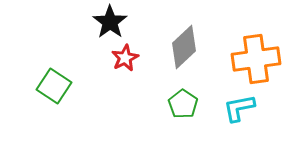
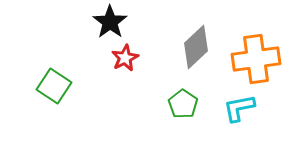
gray diamond: moved 12 px right
